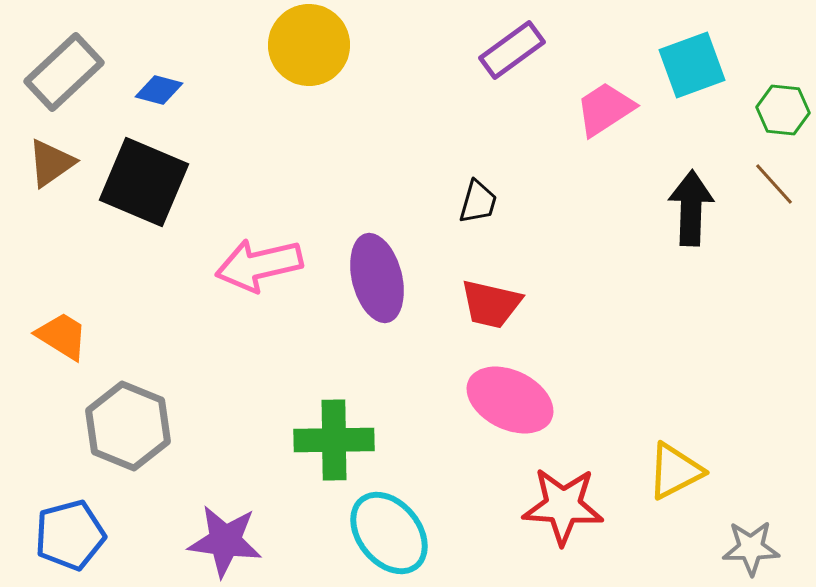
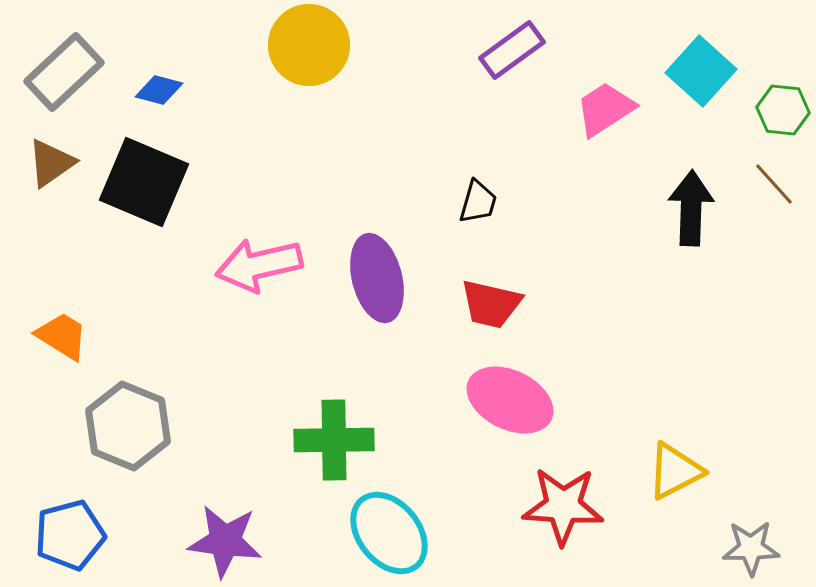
cyan square: moved 9 px right, 6 px down; rotated 28 degrees counterclockwise
